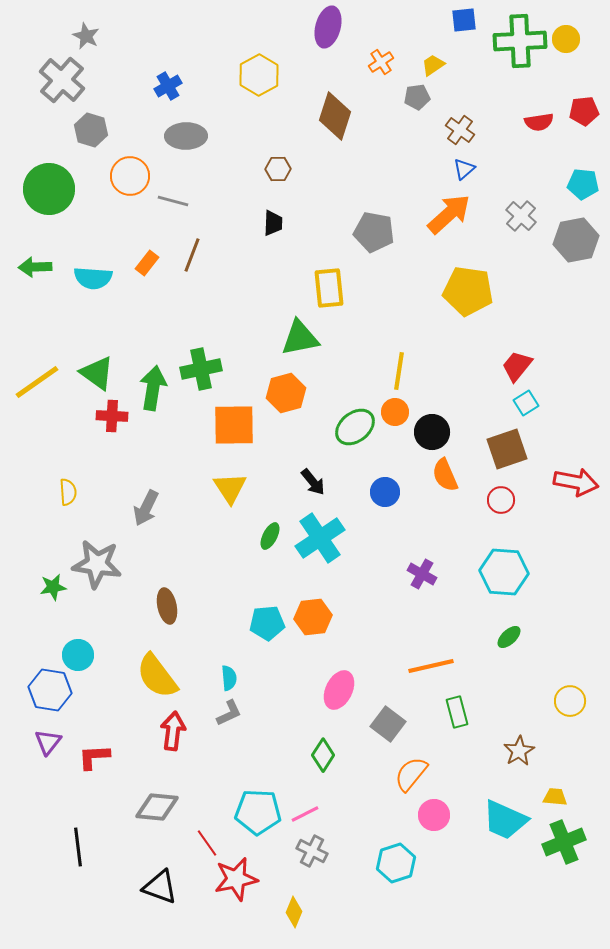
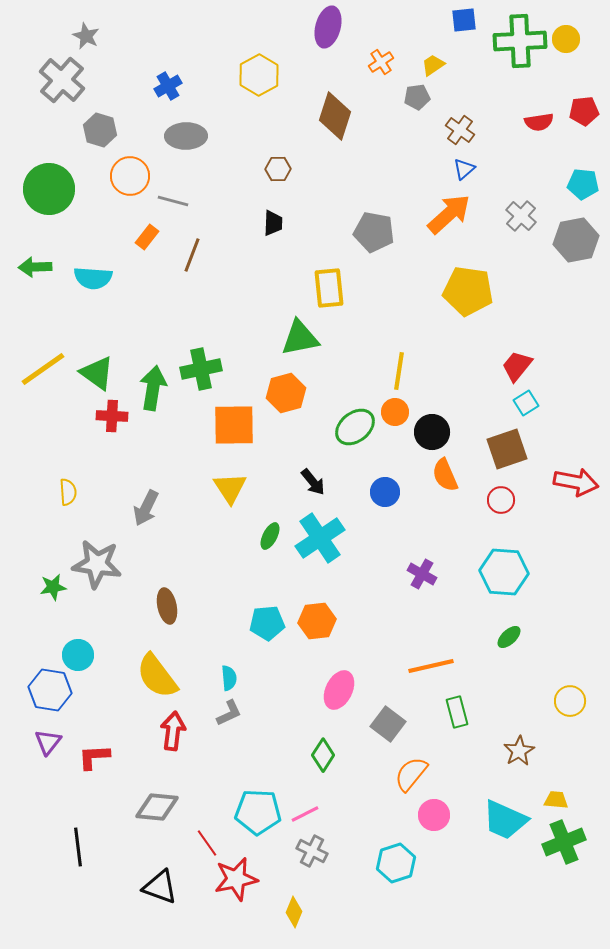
gray hexagon at (91, 130): moved 9 px right
orange rectangle at (147, 263): moved 26 px up
yellow line at (37, 382): moved 6 px right, 13 px up
orange hexagon at (313, 617): moved 4 px right, 4 px down
yellow trapezoid at (555, 797): moved 1 px right, 3 px down
